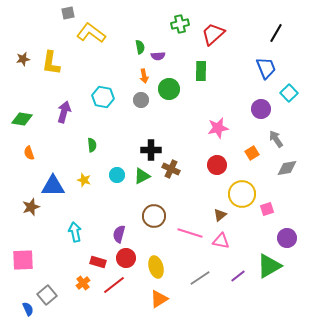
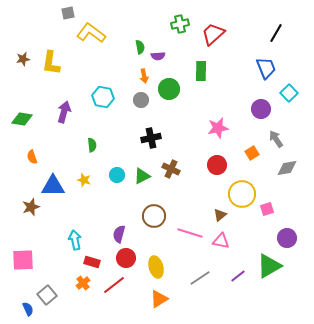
black cross at (151, 150): moved 12 px up; rotated 12 degrees counterclockwise
orange semicircle at (29, 153): moved 3 px right, 4 px down
cyan arrow at (75, 232): moved 8 px down
red rectangle at (98, 262): moved 6 px left
